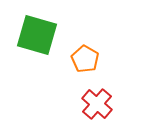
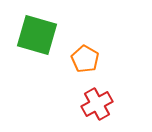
red cross: rotated 20 degrees clockwise
